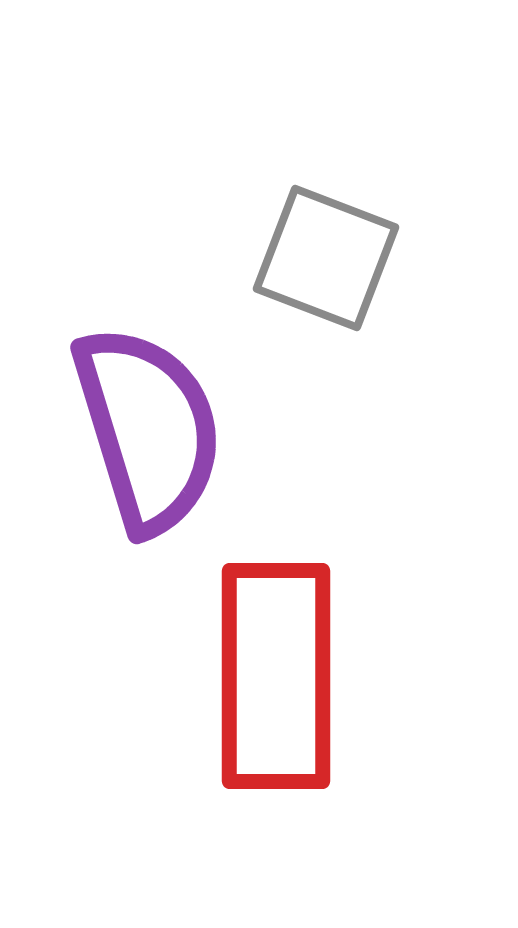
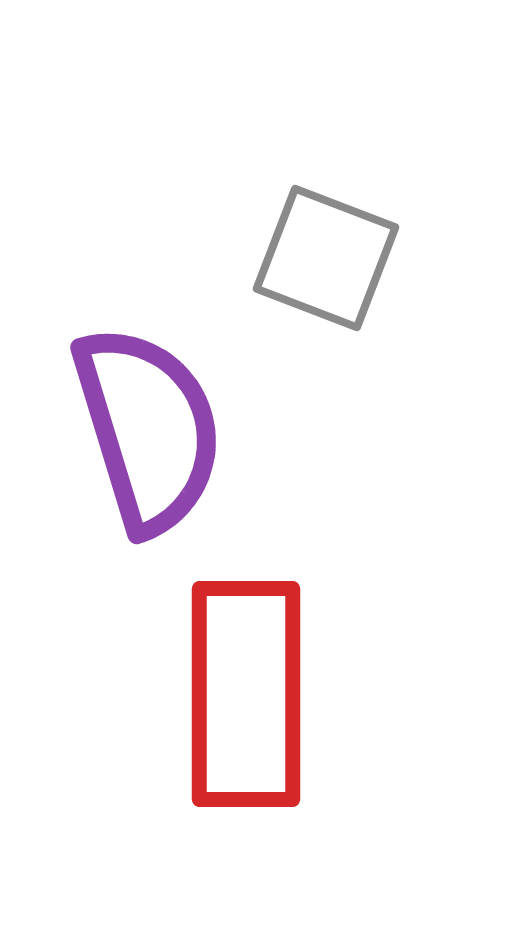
red rectangle: moved 30 px left, 18 px down
